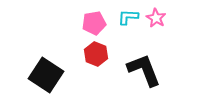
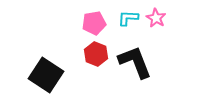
cyan L-shape: moved 1 px down
black L-shape: moved 9 px left, 8 px up
